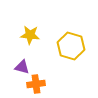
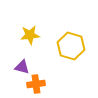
yellow star: rotated 12 degrees counterclockwise
